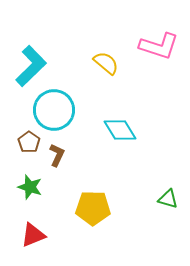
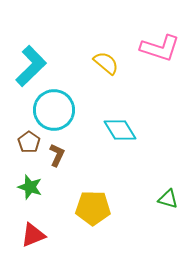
pink L-shape: moved 1 px right, 2 px down
